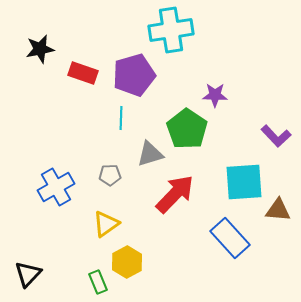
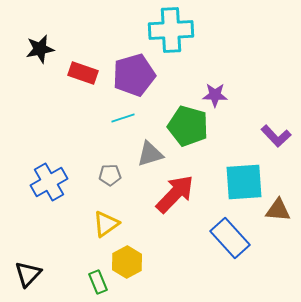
cyan cross: rotated 6 degrees clockwise
cyan line: moved 2 px right; rotated 70 degrees clockwise
green pentagon: moved 1 px right, 3 px up; rotated 18 degrees counterclockwise
blue cross: moved 7 px left, 5 px up
